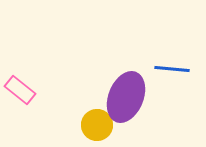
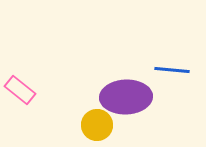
blue line: moved 1 px down
purple ellipse: rotated 66 degrees clockwise
